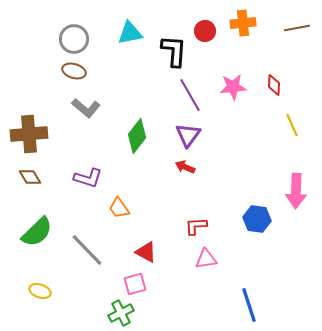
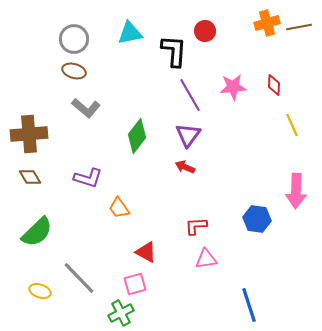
orange cross: moved 24 px right; rotated 10 degrees counterclockwise
brown line: moved 2 px right, 1 px up
gray line: moved 8 px left, 28 px down
